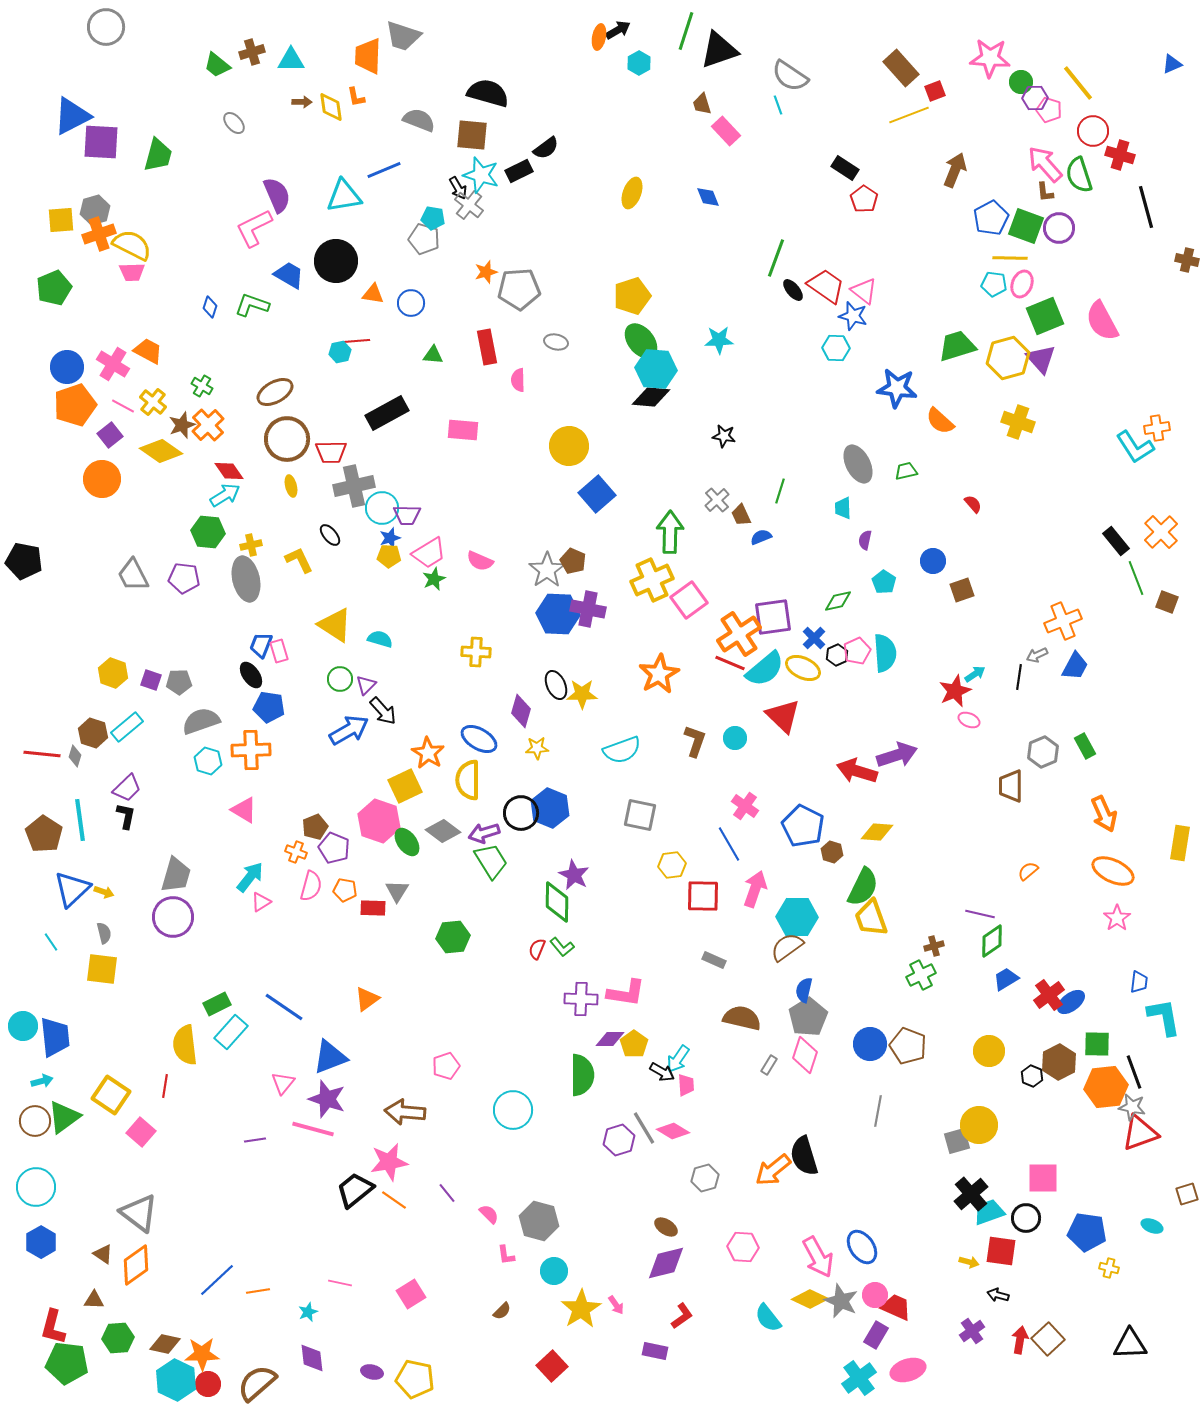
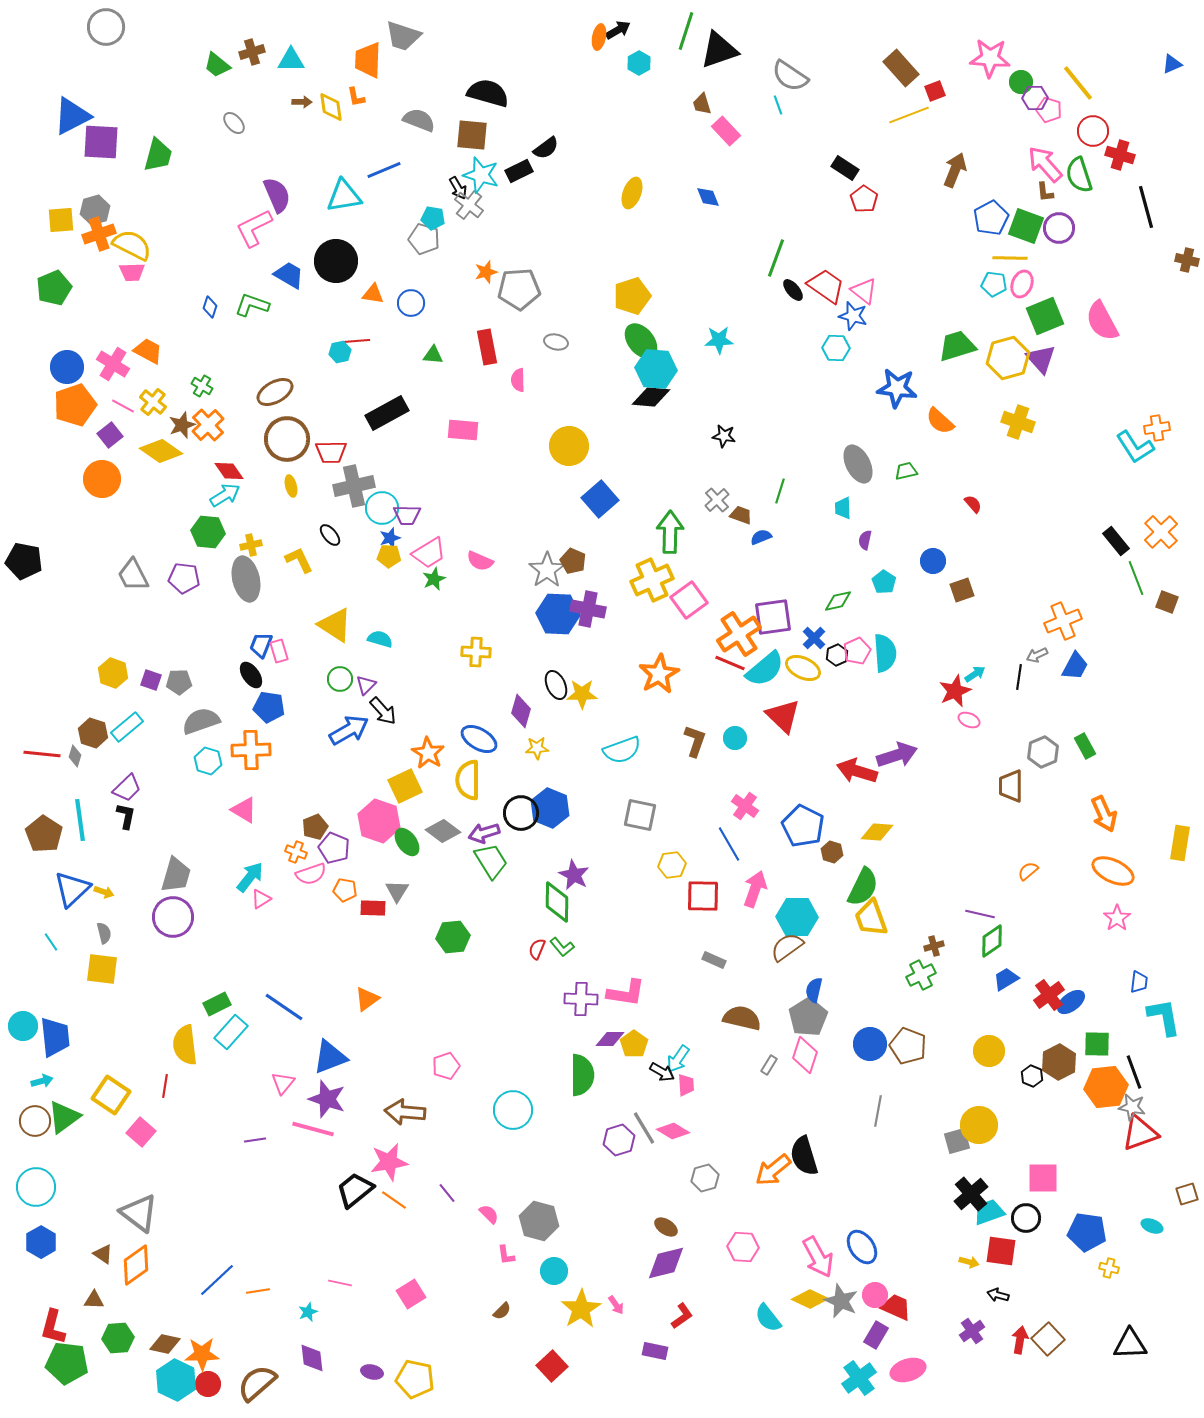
orange trapezoid at (368, 56): moved 4 px down
blue square at (597, 494): moved 3 px right, 5 px down
brown trapezoid at (741, 515): rotated 135 degrees clockwise
pink semicircle at (311, 886): moved 12 px up; rotated 56 degrees clockwise
pink triangle at (261, 902): moved 3 px up
blue semicircle at (804, 990): moved 10 px right
